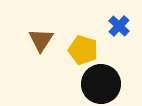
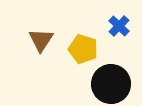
yellow pentagon: moved 1 px up
black circle: moved 10 px right
